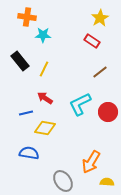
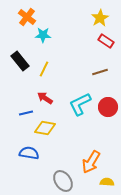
orange cross: rotated 30 degrees clockwise
red rectangle: moved 14 px right
brown line: rotated 21 degrees clockwise
red circle: moved 5 px up
